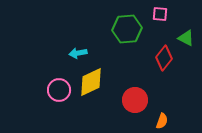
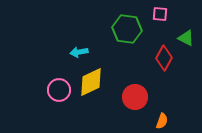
green hexagon: rotated 12 degrees clockwise
cyan arrow: moved 1 px right, 1 px up
red diamond: rotated 10 degrees counterclockwise
red circle: moved 3 px up
